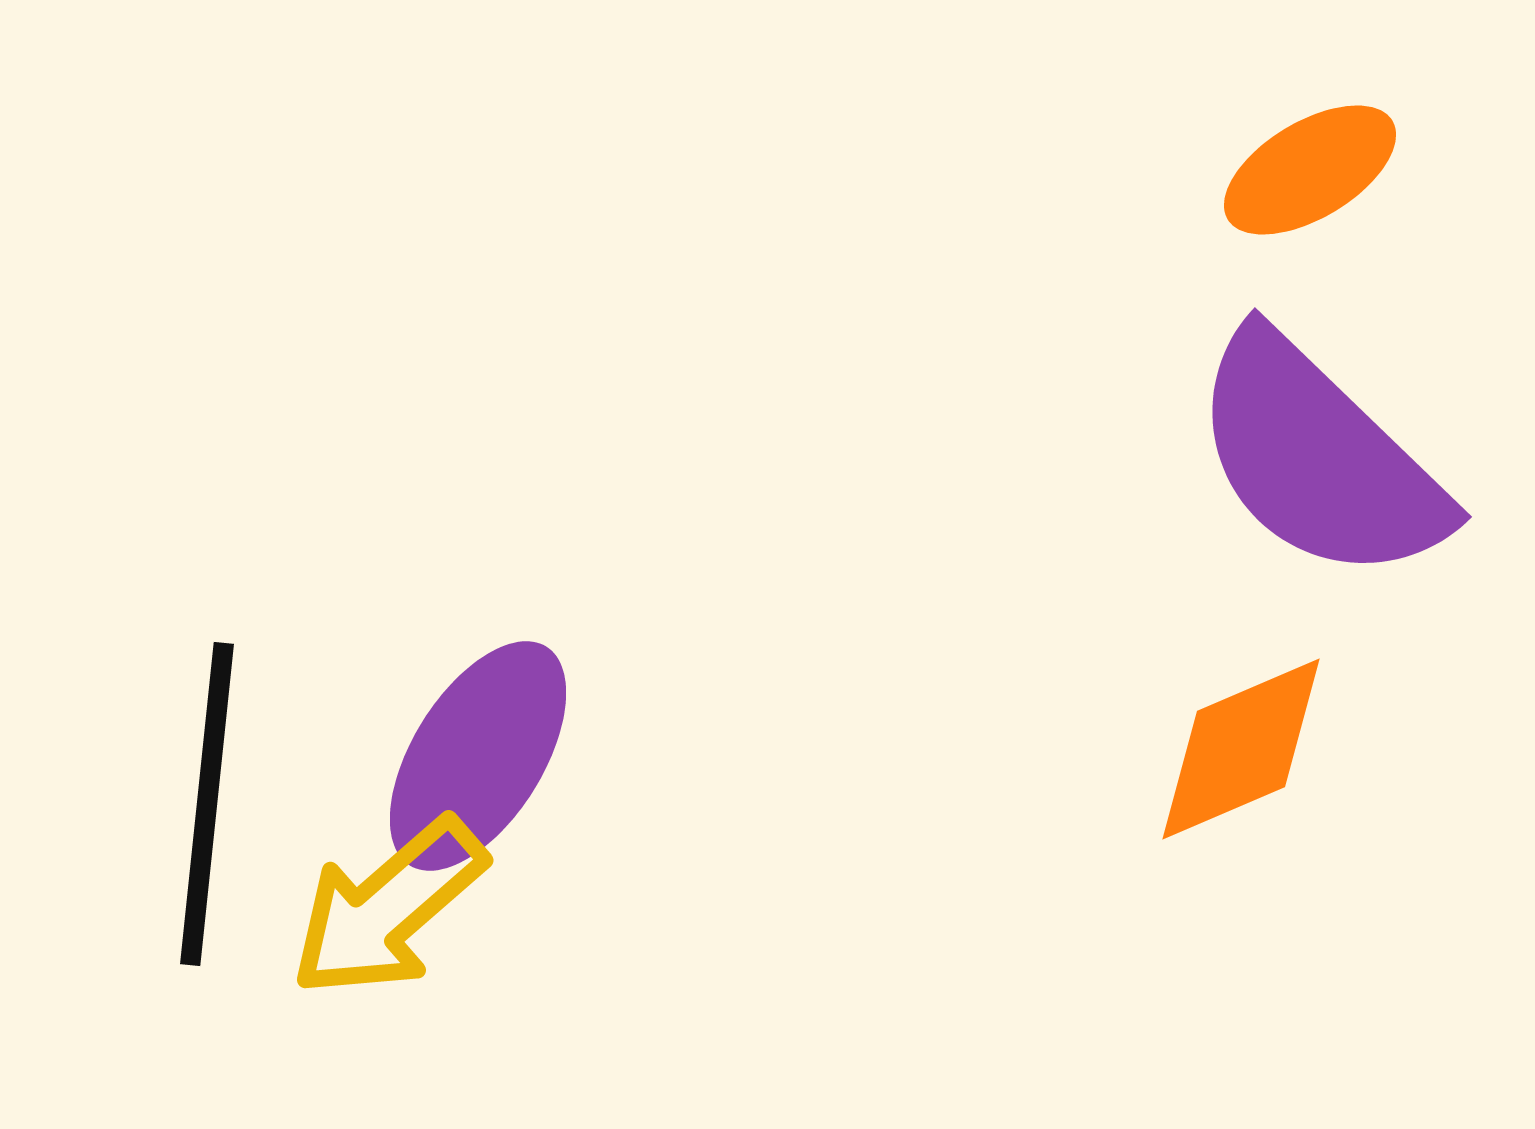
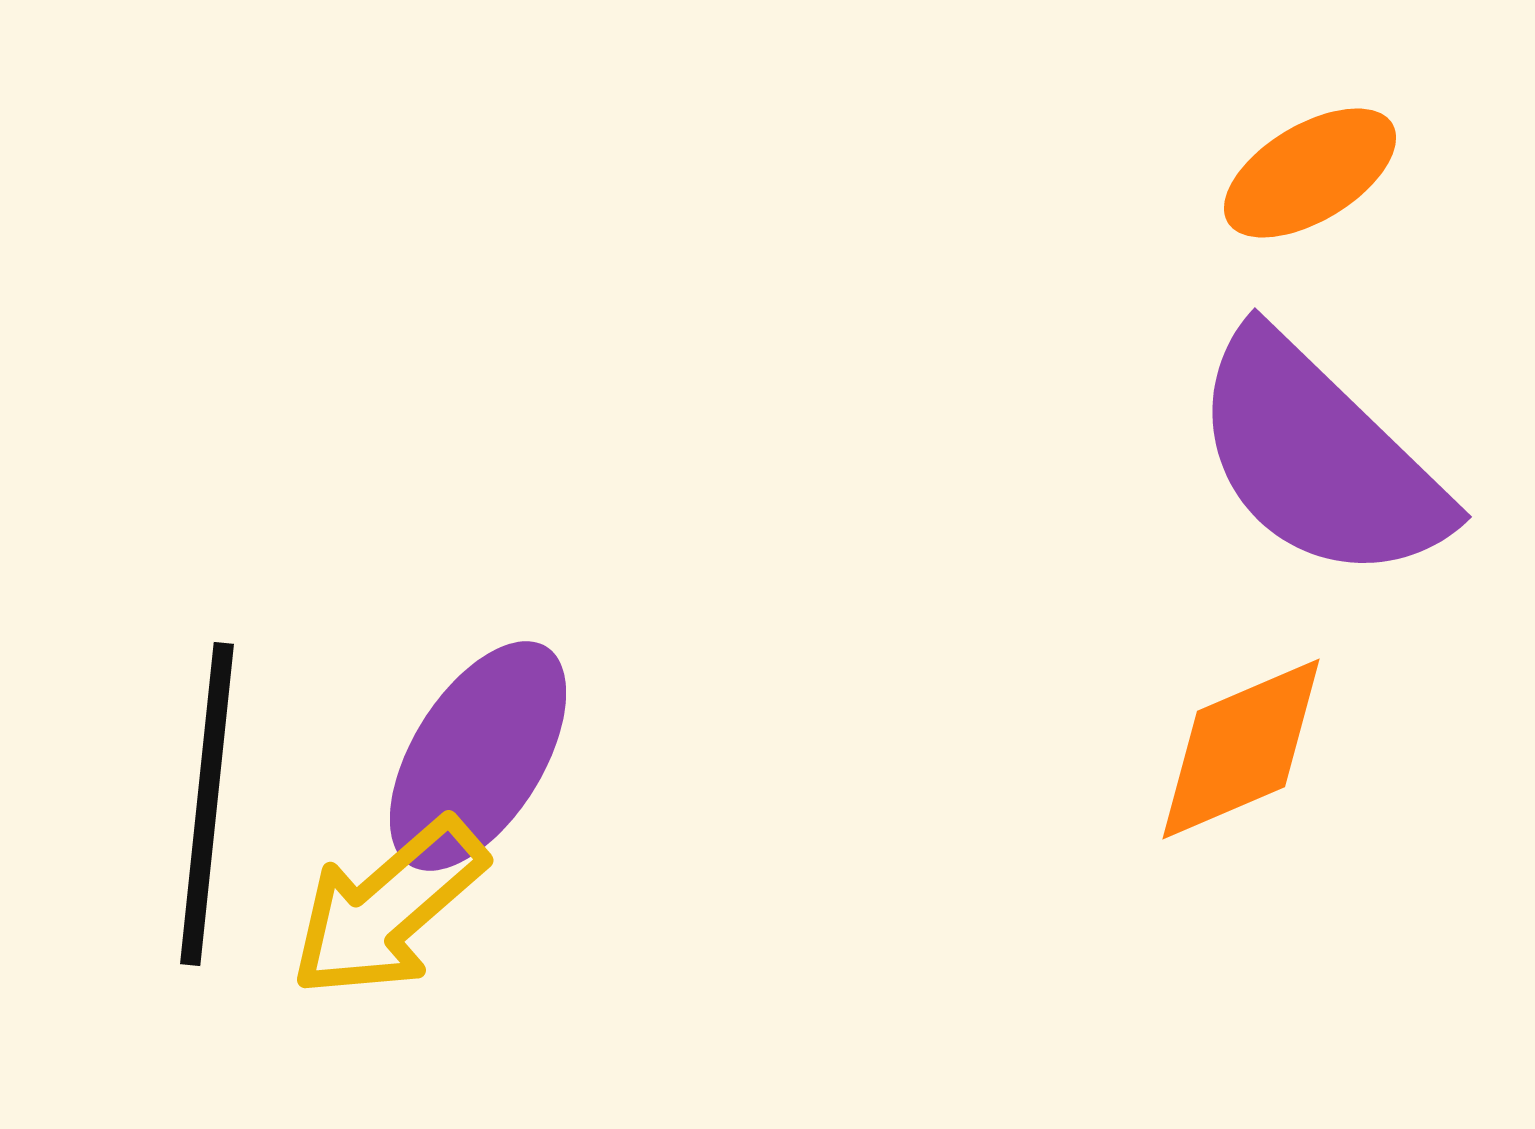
orange ellipse: moved 3 px down
